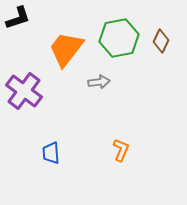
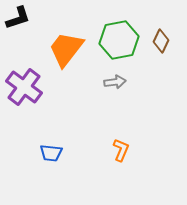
green hexagon: moved 2 px down
gray arrow: moved 16 px right
purple cross: moved 4 px up
blue trapezoid: rotated 80 degrees counterclockwise
